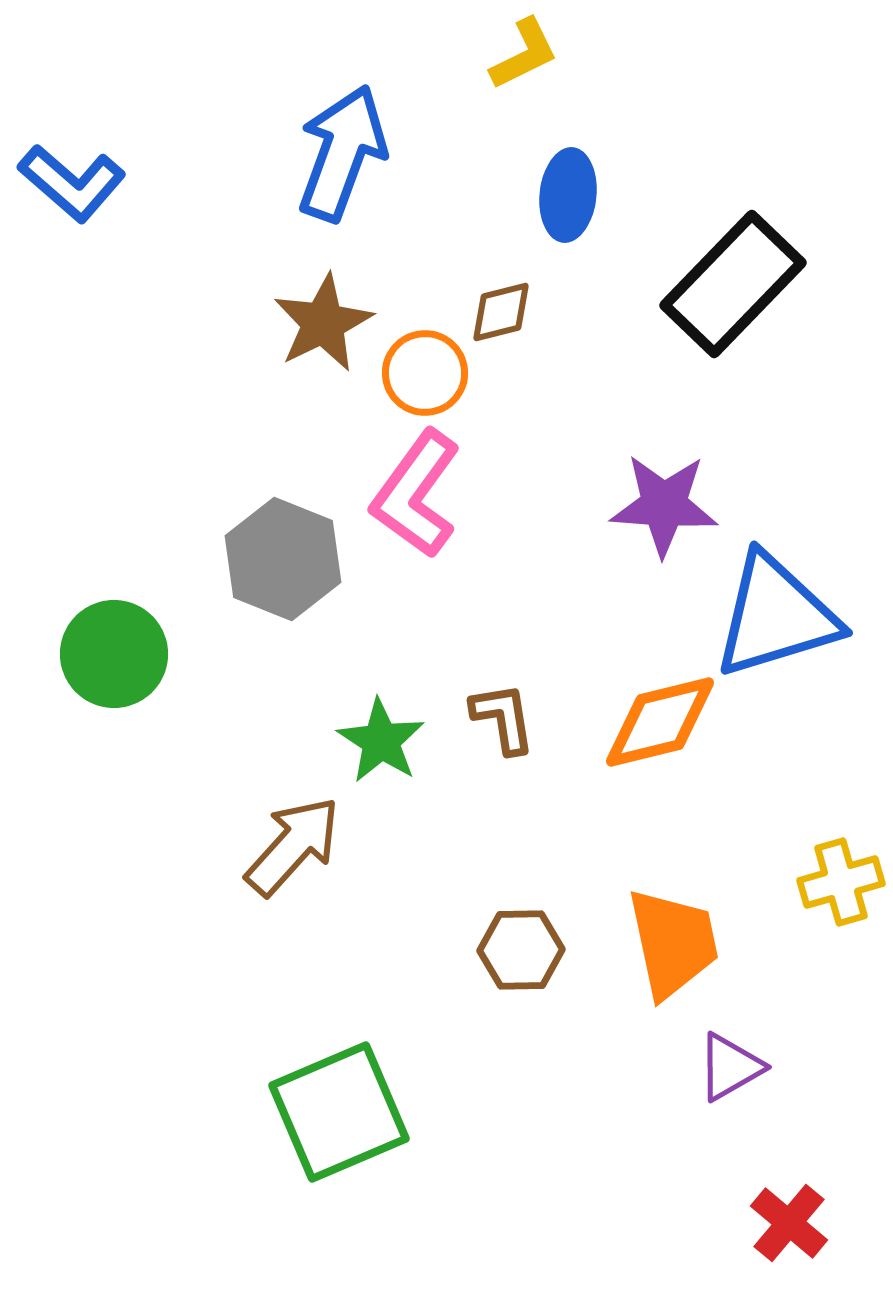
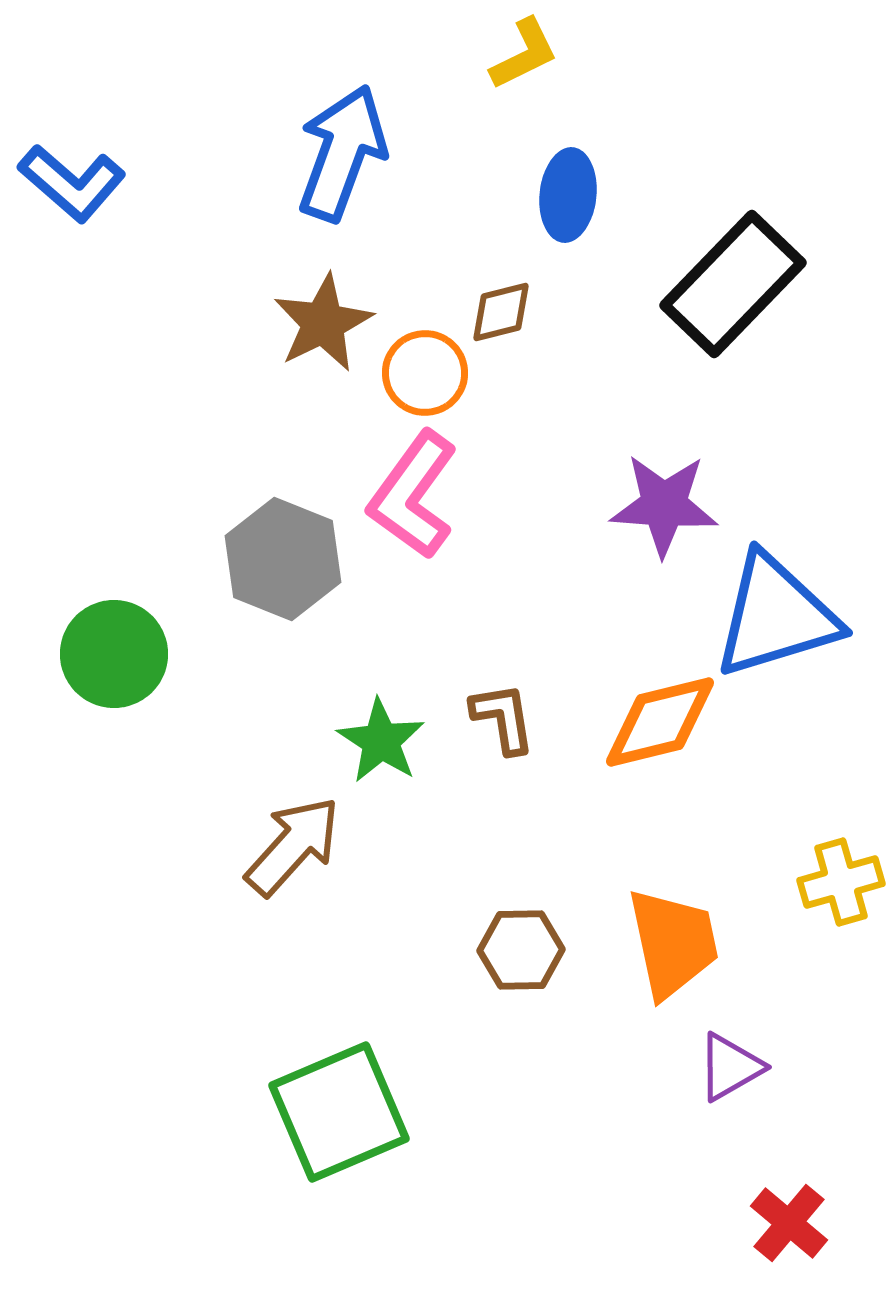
pink L-shape: moved 3 px left, 1 px down
